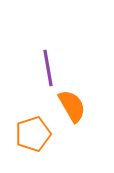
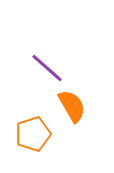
purple line: moved 1 px left; rotated 39 degrees counterclockwise
